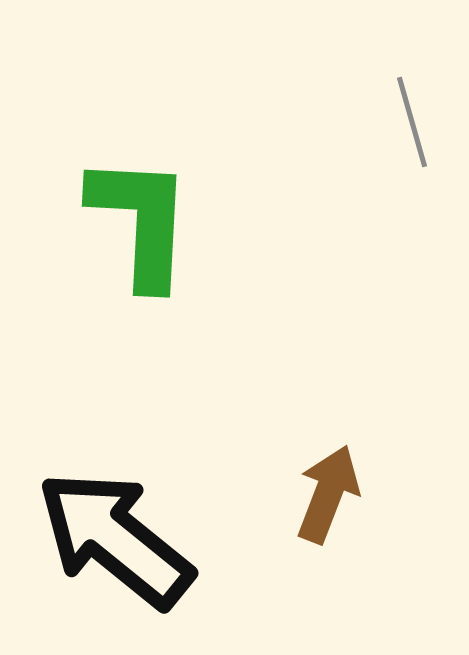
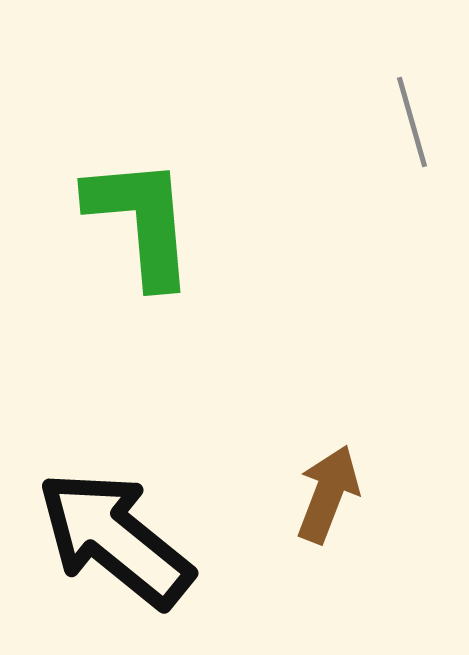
green L-shape: rotated 8 degrees counterclockwise
